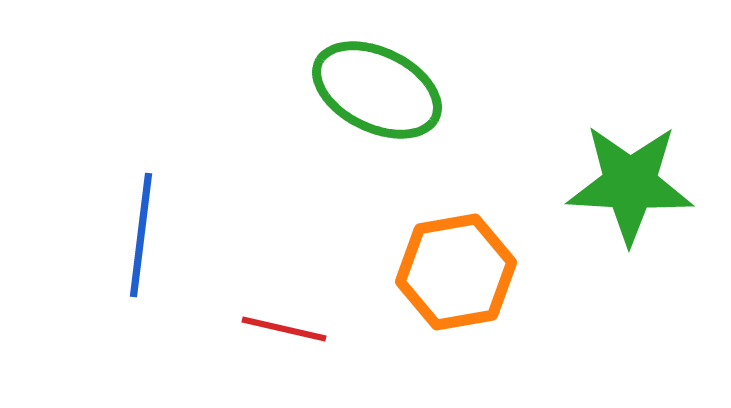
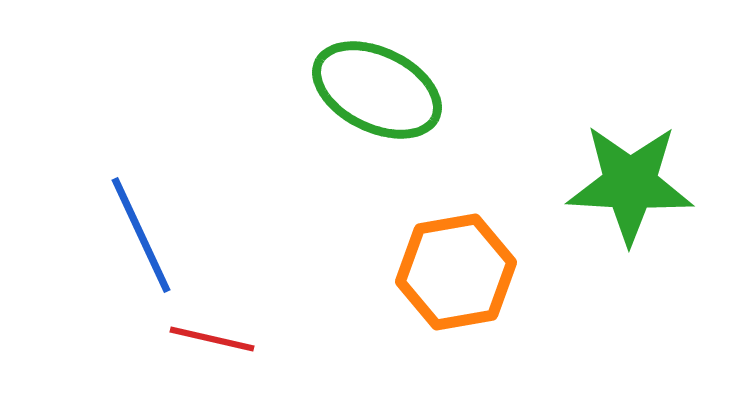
blue line: rotated 32 degrees counterclockwise
red line: moved 72 px left, 10 px down
